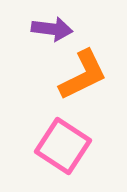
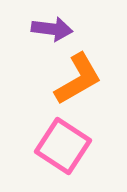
orange L-shape: moved 5 px left, 4 px down; rotated 4 degrees counterclockwise
